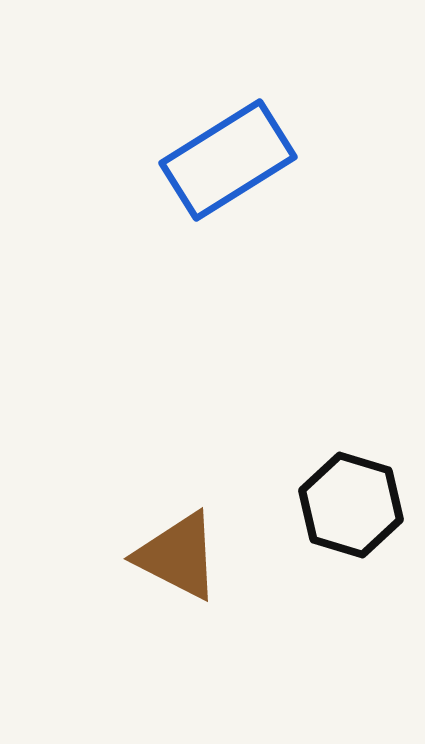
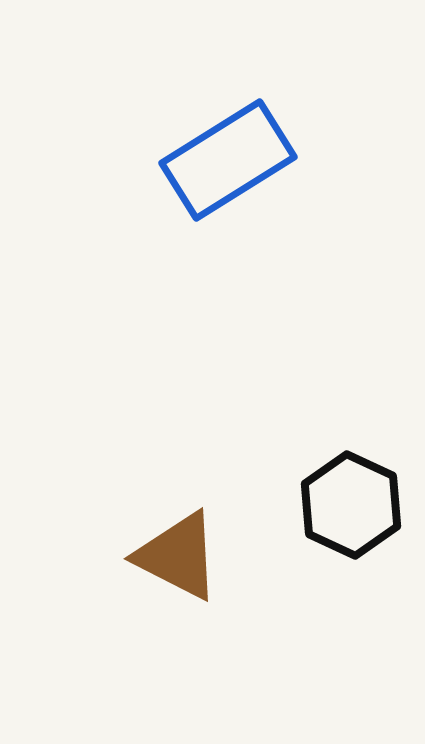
black hexagon: rotated 8 degrees clockwise
